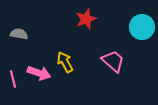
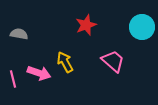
red star: moved 6 px down
